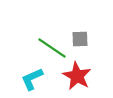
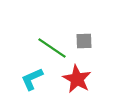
gray square: moved 4 px right, 2 px down
red star: moved 3 px down
